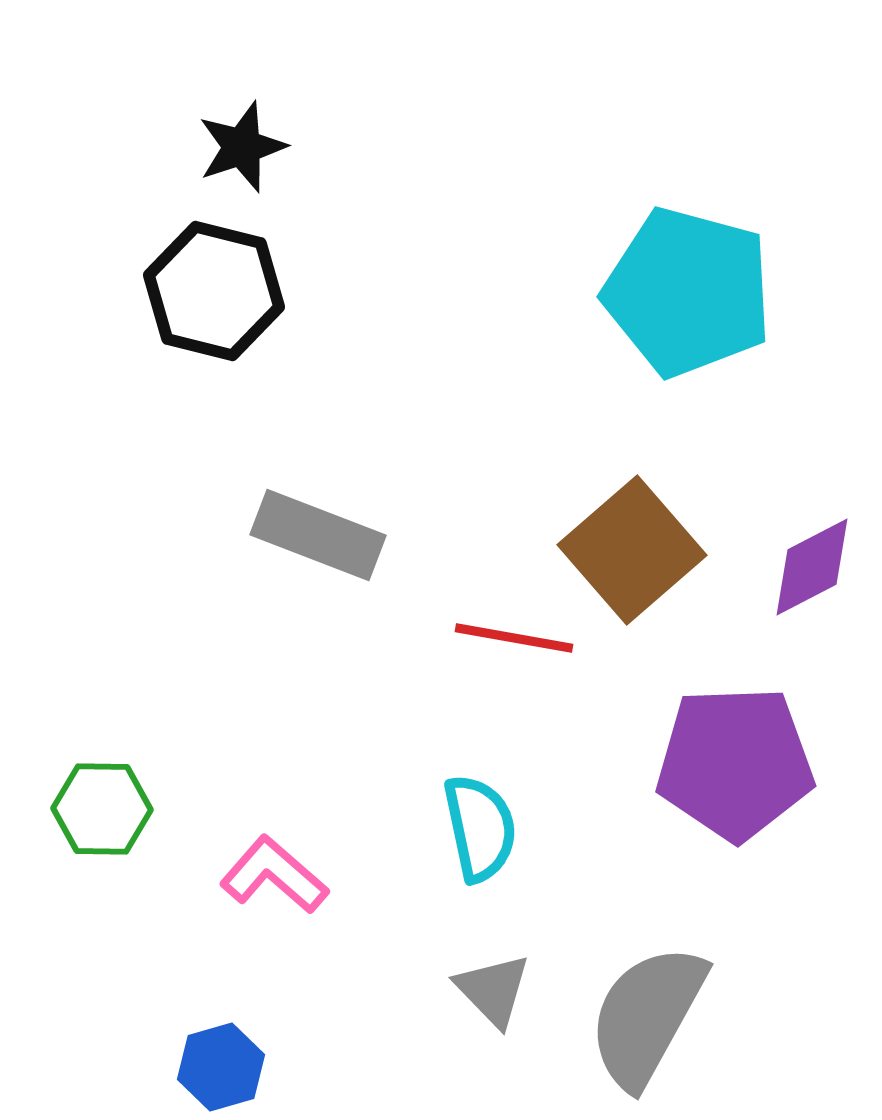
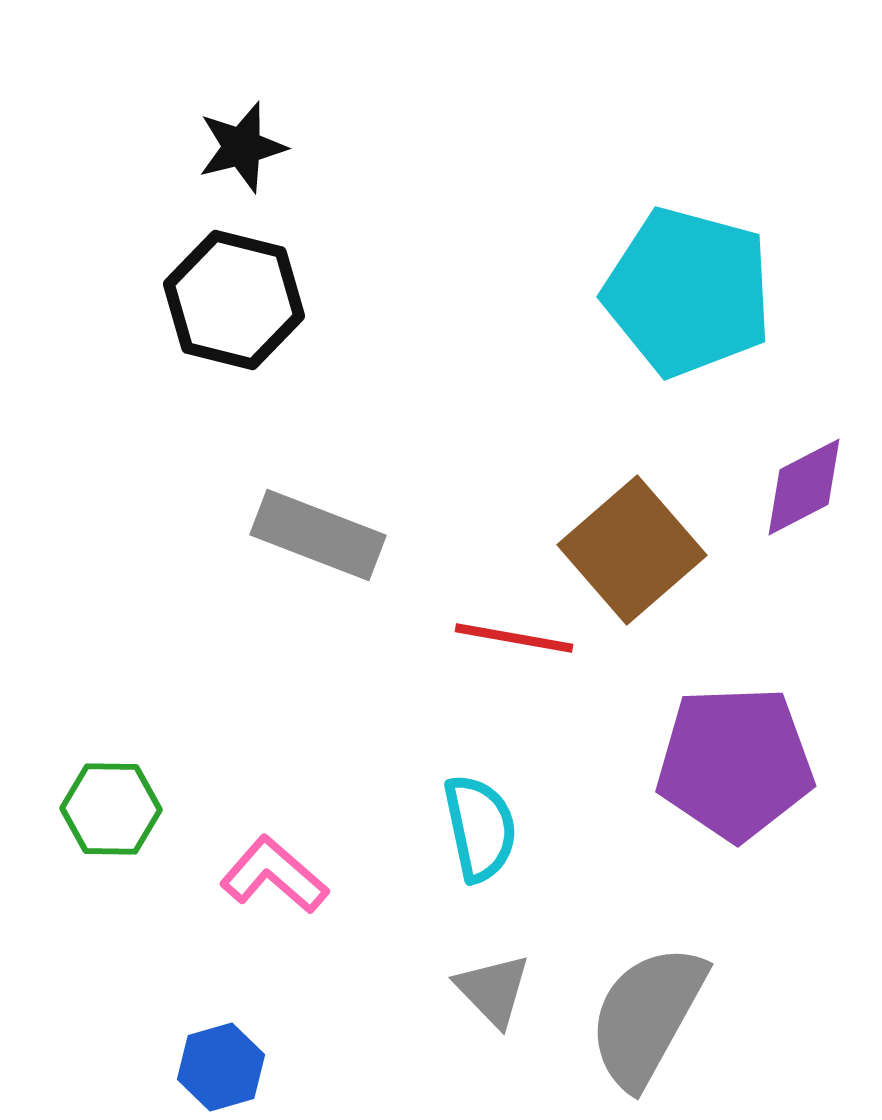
black star: rotated 4 degrees clockwise
black hexagon: moved 20 px right, 9 px down
purple diamond: moved 8 px left, 80 px up
green hexagon: moved 9 px right
